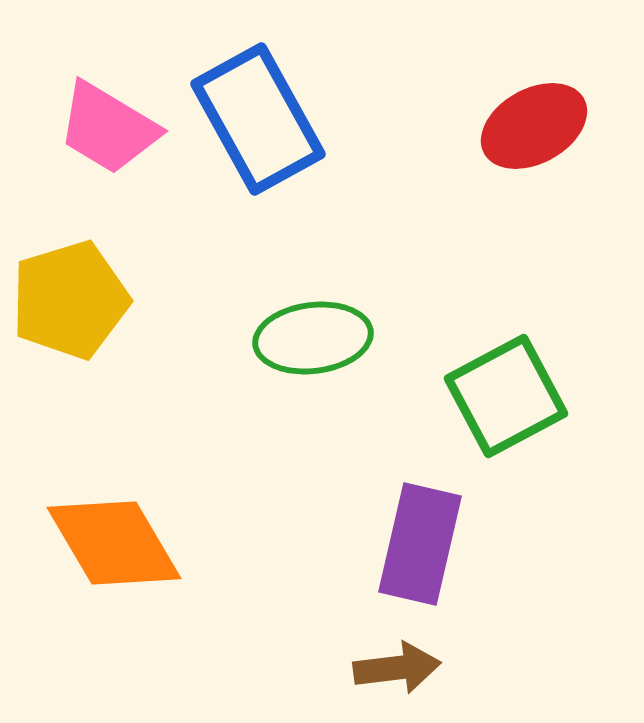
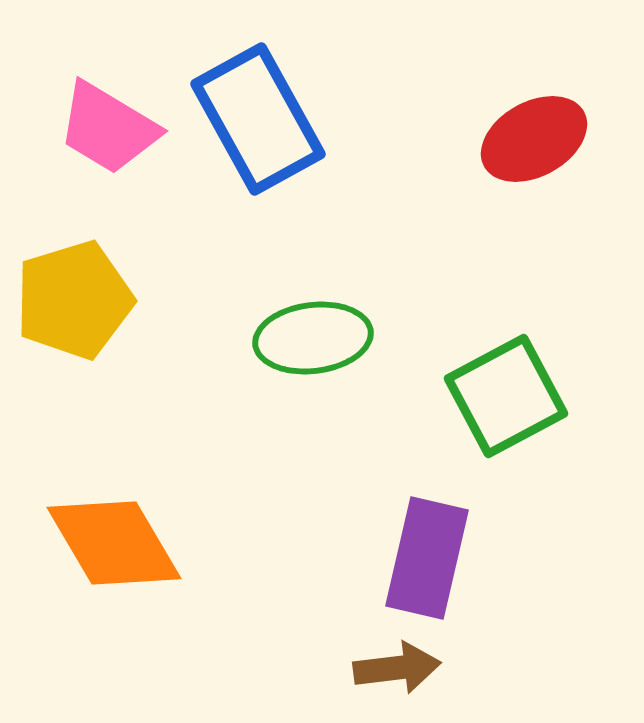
red ellipse: moved 13 px down
yellow pentagon: moved 4 px right
purple rectangle: moved 7 px right, 14 px down
